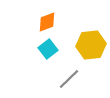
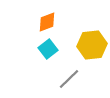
yellow hexagon: moved 1 px right
